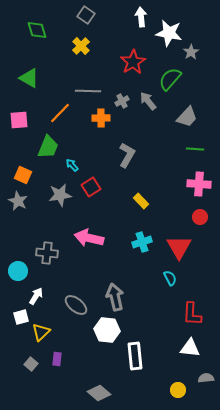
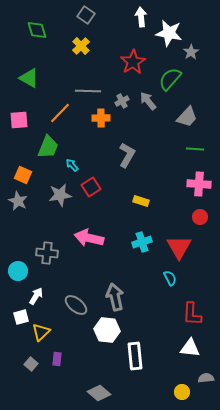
yellow rectangle at (141, 201): rotated 28 degrees counterclockwise
yellow circle at (178, 390): moved 4 px right, 2 px down
